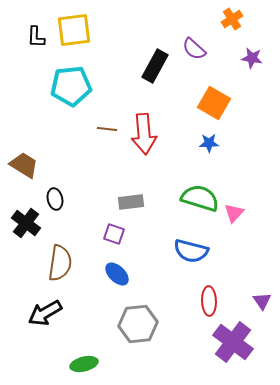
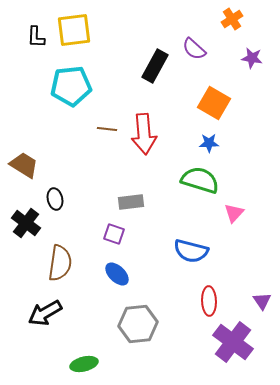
green semicircle: moved 18 px up
